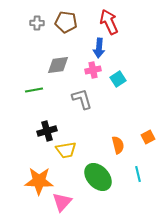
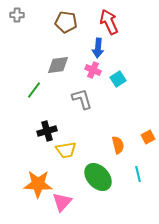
gray cross: moved 20 px left, 8 px up
blue arrow: moved 1 px left
pink cross: rotated 35 degrees clockwise
green line: rotated 42 degrees counterclockwise
orange star: moved 1 px left, 3 px down
